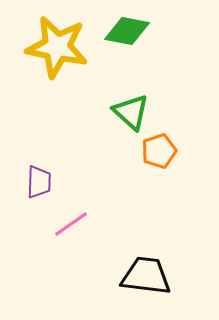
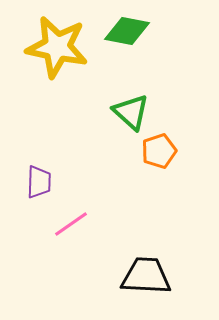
black trapezoid: rotated 4 degrees counterclockwise
